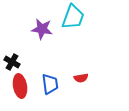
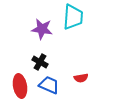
cyan trapezoid: rotated 16 degrees counterclockwise
black cross: moved 28 px right
blue trapezoid: moved 1 px left, 1 px down; rotated 60 degrees counterclockwise
